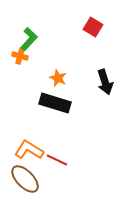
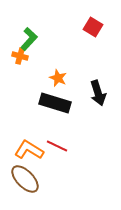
black arrow: moved 7 px left, 11 px down
red line: moved 14 px up
